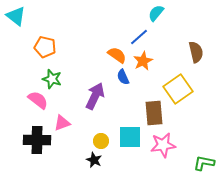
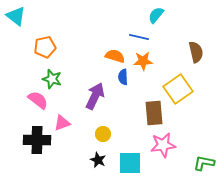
cyan semicircle: moved 2 px down
blue line: rotated 54 degrees clockwise
orange pentagon: rotated 25 degrees counterclockwise
orange semicircle: moved 2 px left, 1 px down; rotated 18 degrees counterclockwise
orange star: rotated 24 degrees clockwise
blue semicircle: rotated 21 degrees clockwise
cyan square: moved 26 px down
yellow circle: moved 2 px right, 7 px up
black star: moved 4 px right
